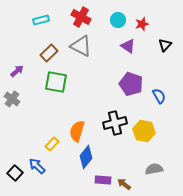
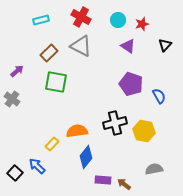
orange semicircle: rotated 65 degrees clockwise
